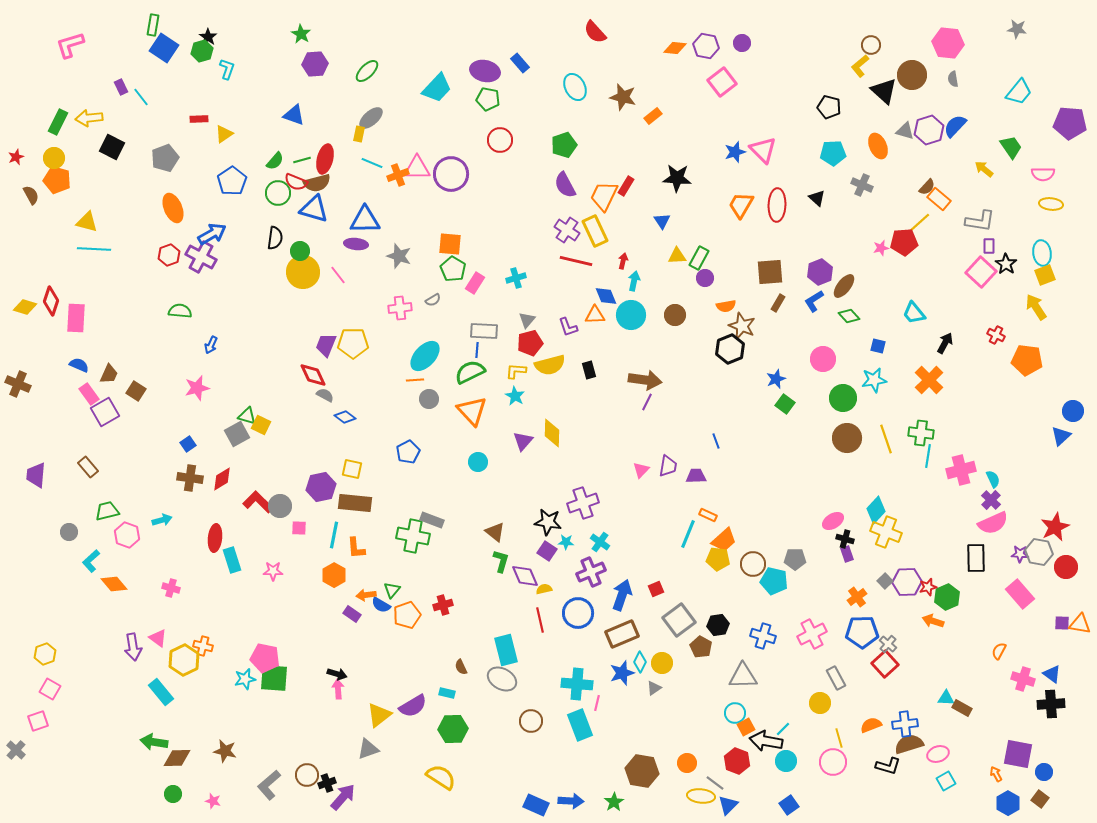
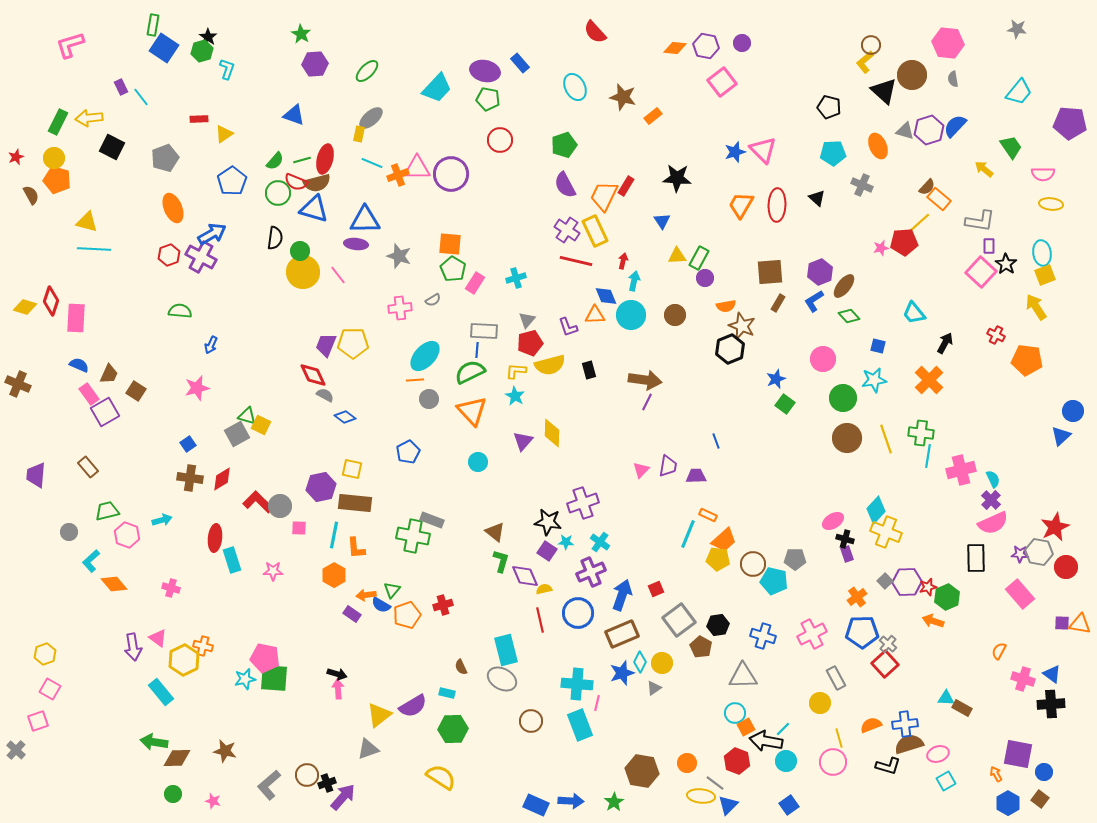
yellow L-shape at (860, 66): moved 5 px right, 4 px up
